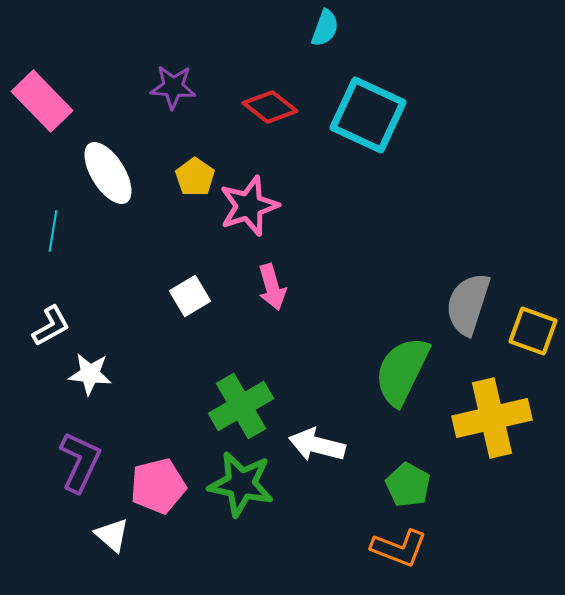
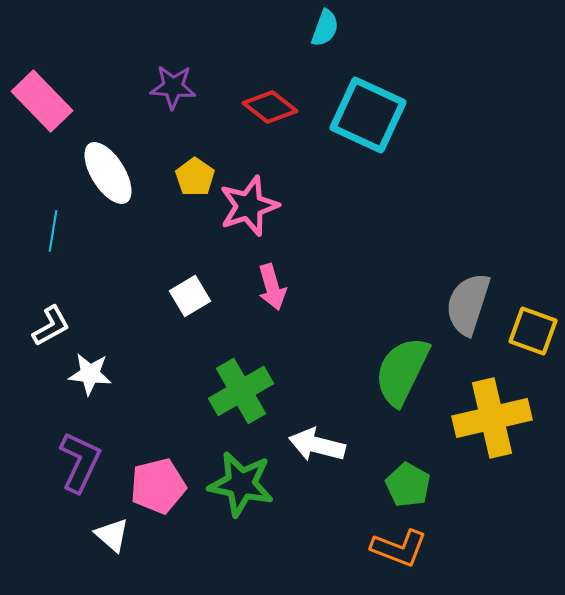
green cross: moved 15 px up
